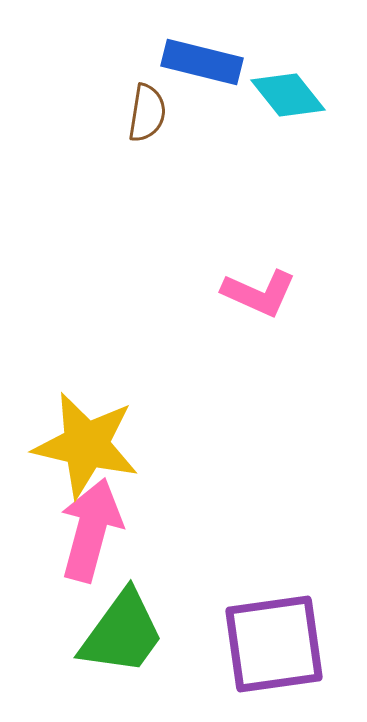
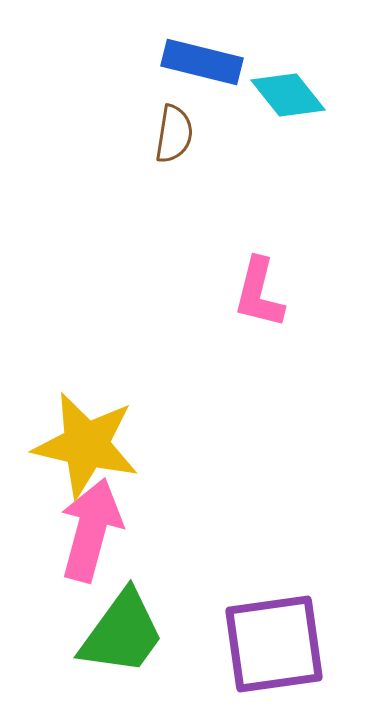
brown semicircle: moved 27 px right, 21 px down
pink L-shape: rotated 80 degrees clockwise
